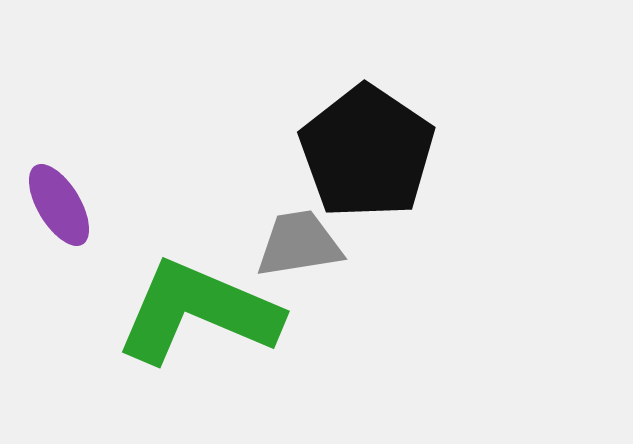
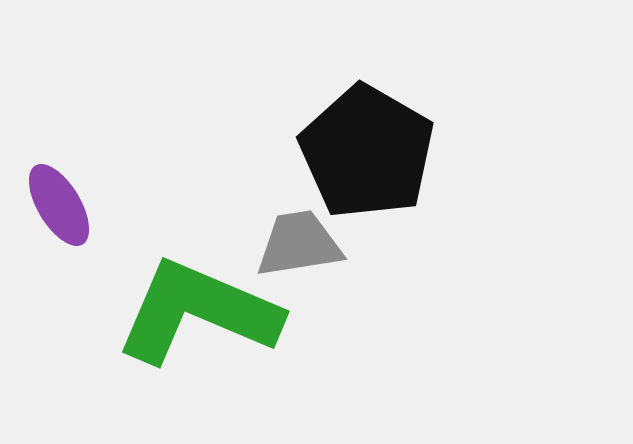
black pentagon: rotated 4 degrees counterclockwise
